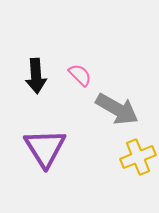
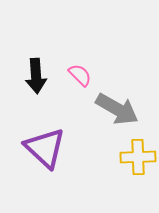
purple triangle: rotated 15 degrees counterclockwise
yellow cross: rotated 20 degrees clockwise
